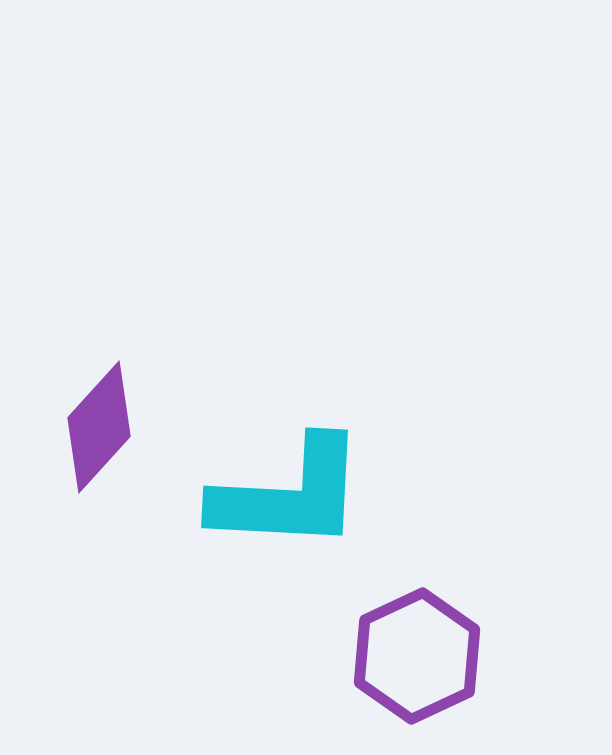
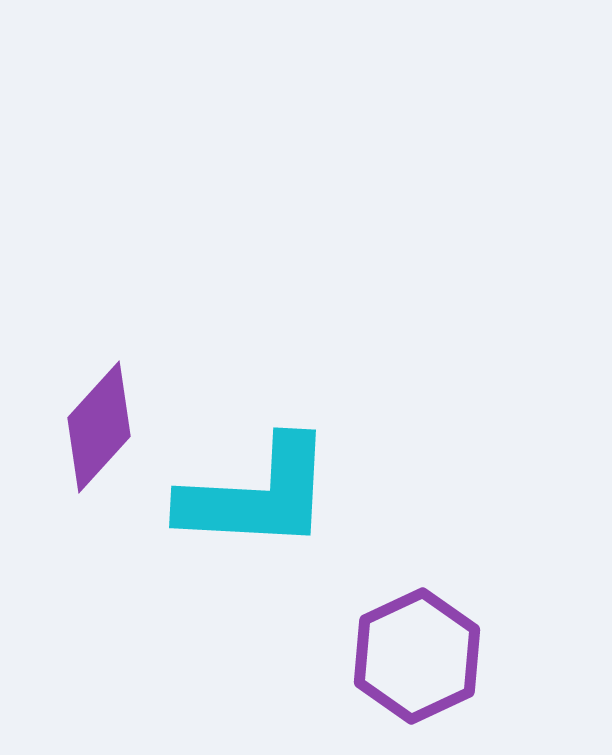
cyan L-shape: moved 32 px left
